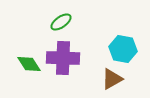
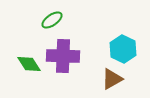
green ellipse: moved 9 px left, 2 px up
cyan hexagon: rotated 16 degrees clockwise
purple cross: moved 2 px up
